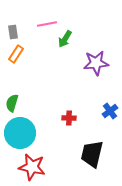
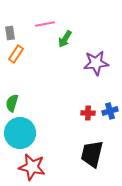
pink line: moved 2 px left
gray rectangle: moved 3 px left, 1 px down
blue cross: rotated 21 degrees clockwise
red cross: moved 19 px right, 5 px up
